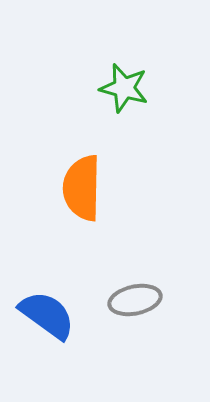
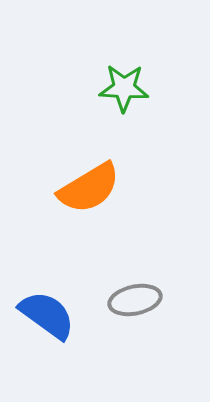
green star: rotated 12 degrees counterclockwise
orange semicircle: moved 7 px right; rotated 122 degrees counterclockwise
